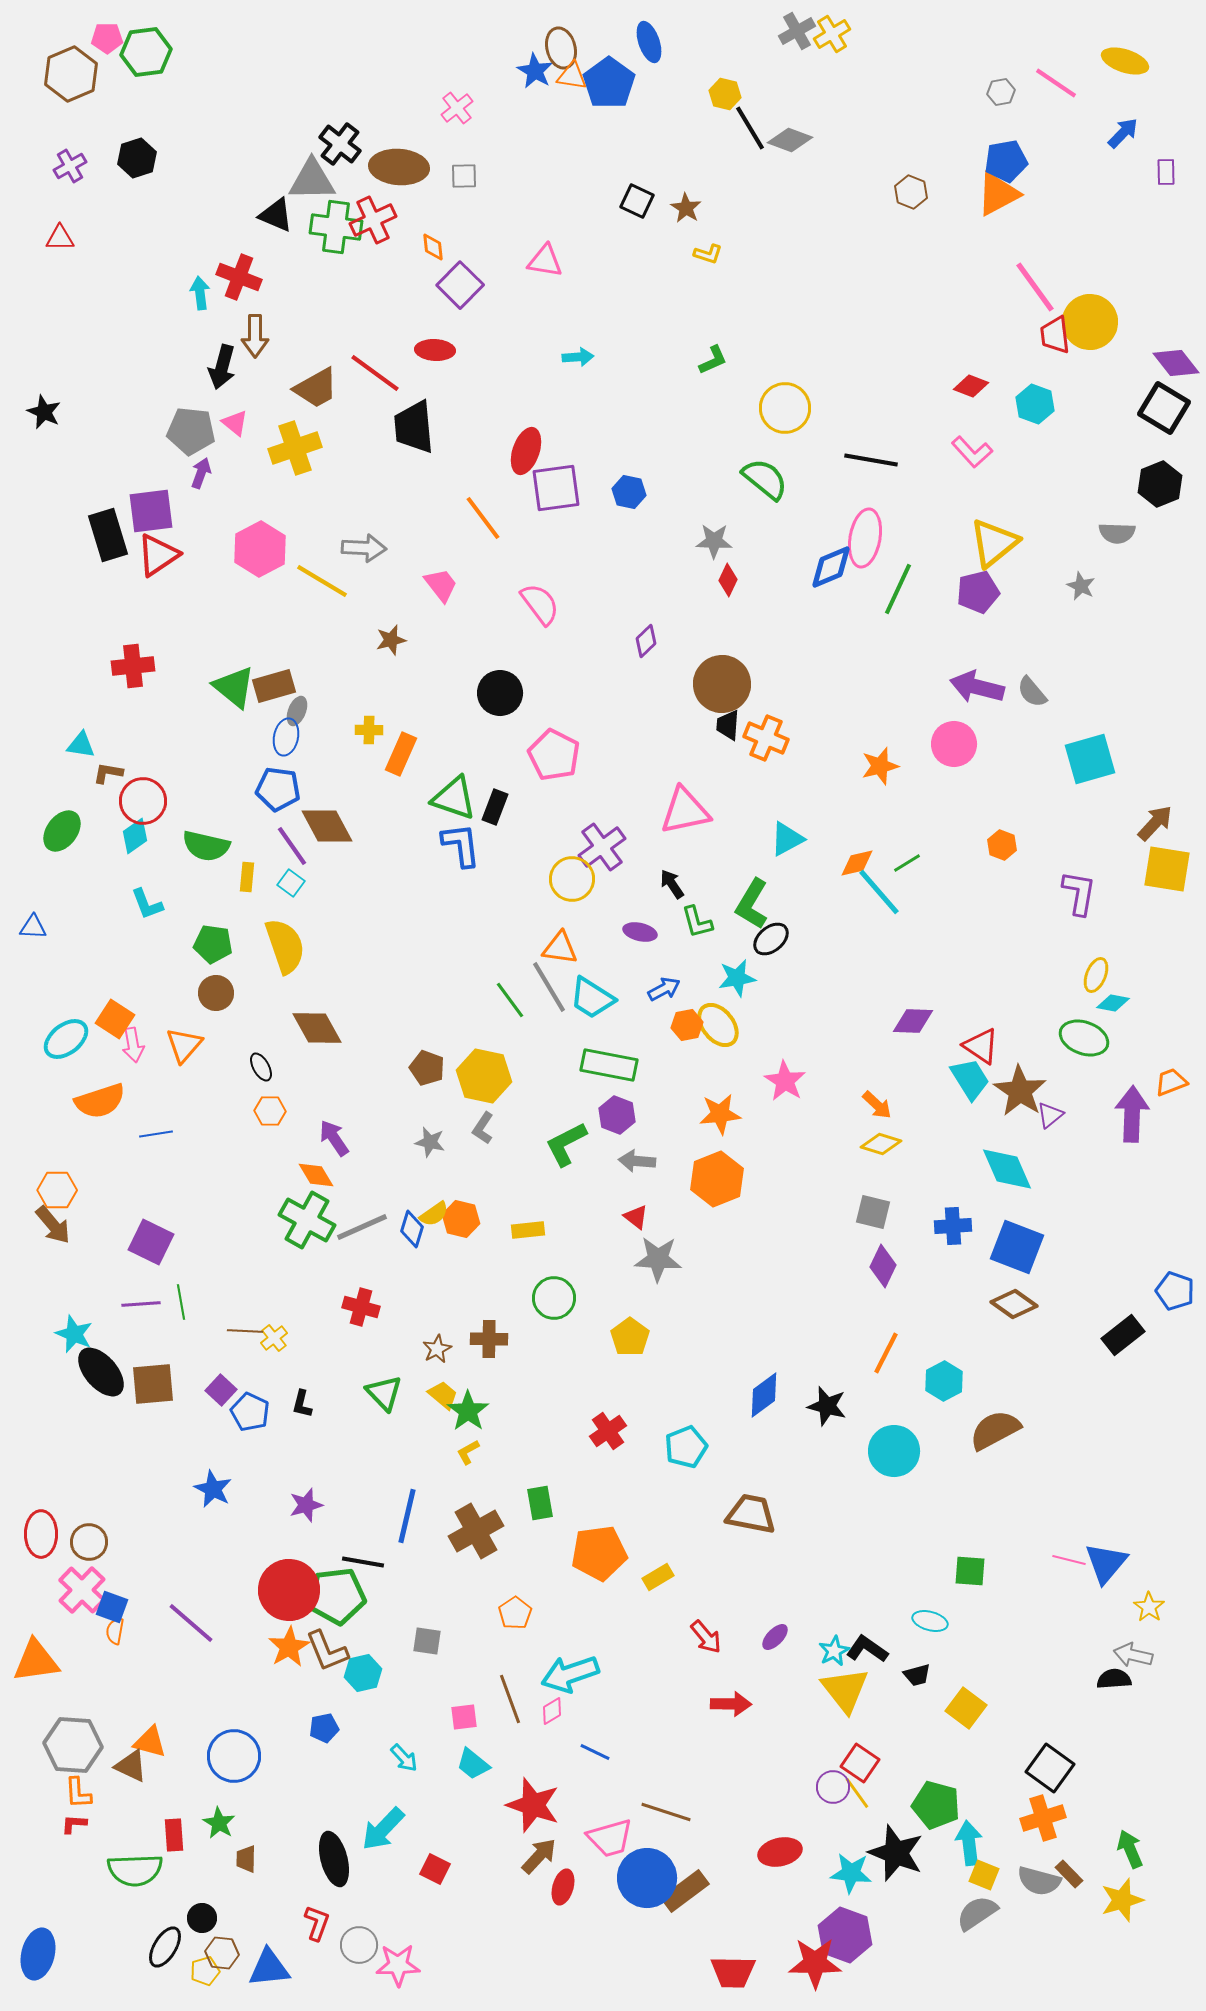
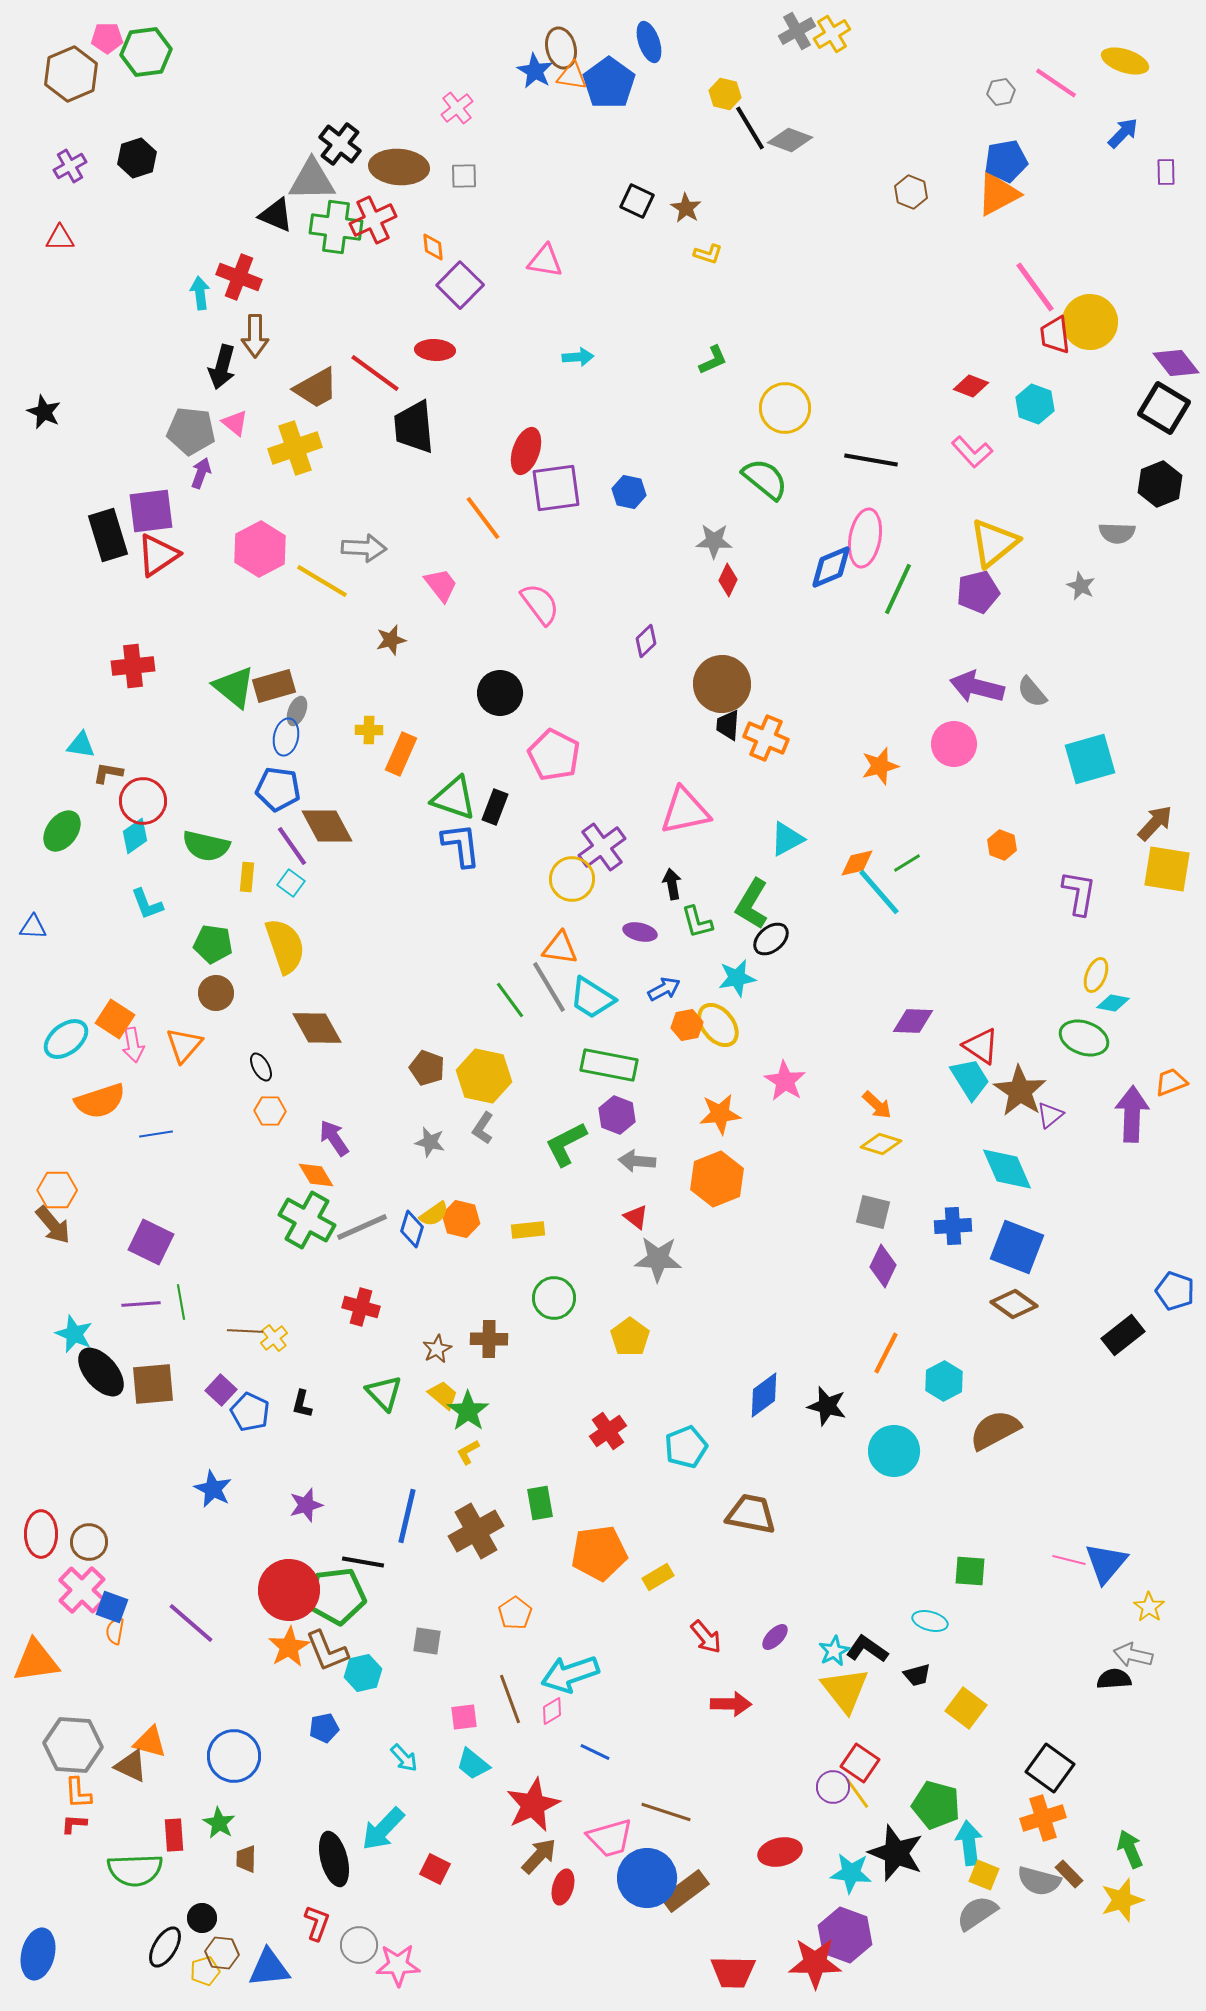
black arrow at (672, 884): rotated 24 degrees clockwise
red star at (533, 1805): rotated 28 degrees clockwise
